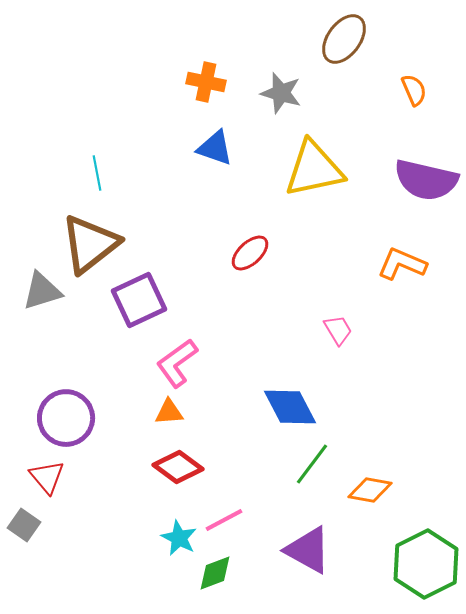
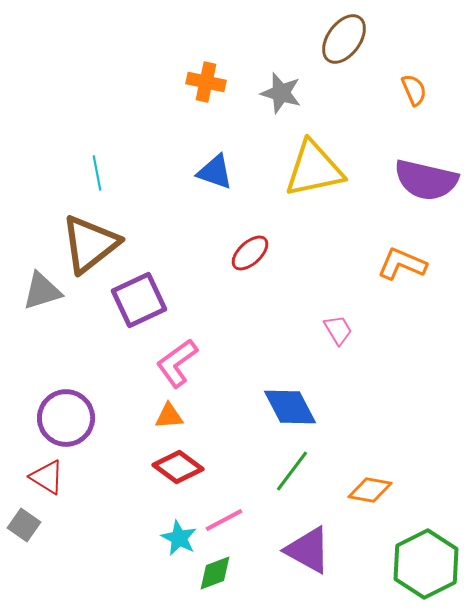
blue triangle: moved 24 px down
orange triangle: moved 4 px down
green line: moved 20 px left, 7 px down
red triangle: rotated 18 degrees counterclockwise
